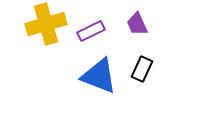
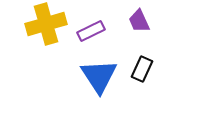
purple trapezoid: moved 2 px right, 3 px up
blue triangle: rotated 36 degrees clockwise
